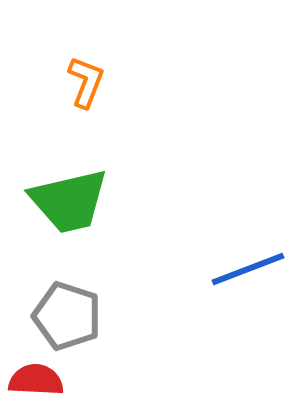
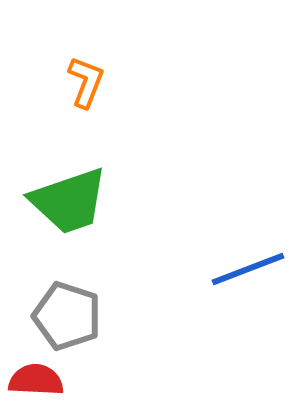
green trapezoid: rotated 6 degrees counterclockwise
